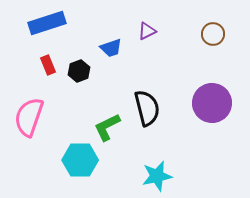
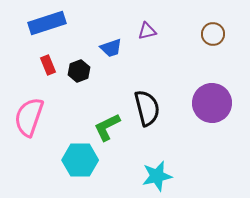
purple triangle: rotated 12 degrees clockwise
